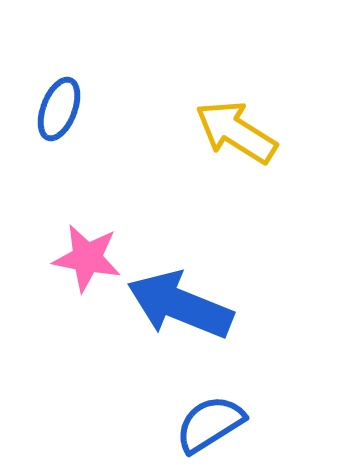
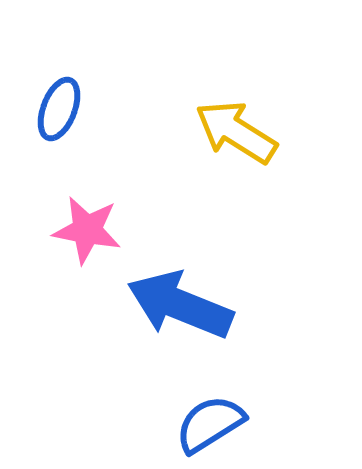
pink star: moved 28 px up
